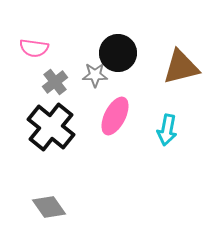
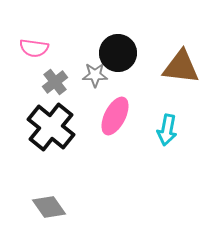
brown triangle: rotated 21 degrees clockwise
